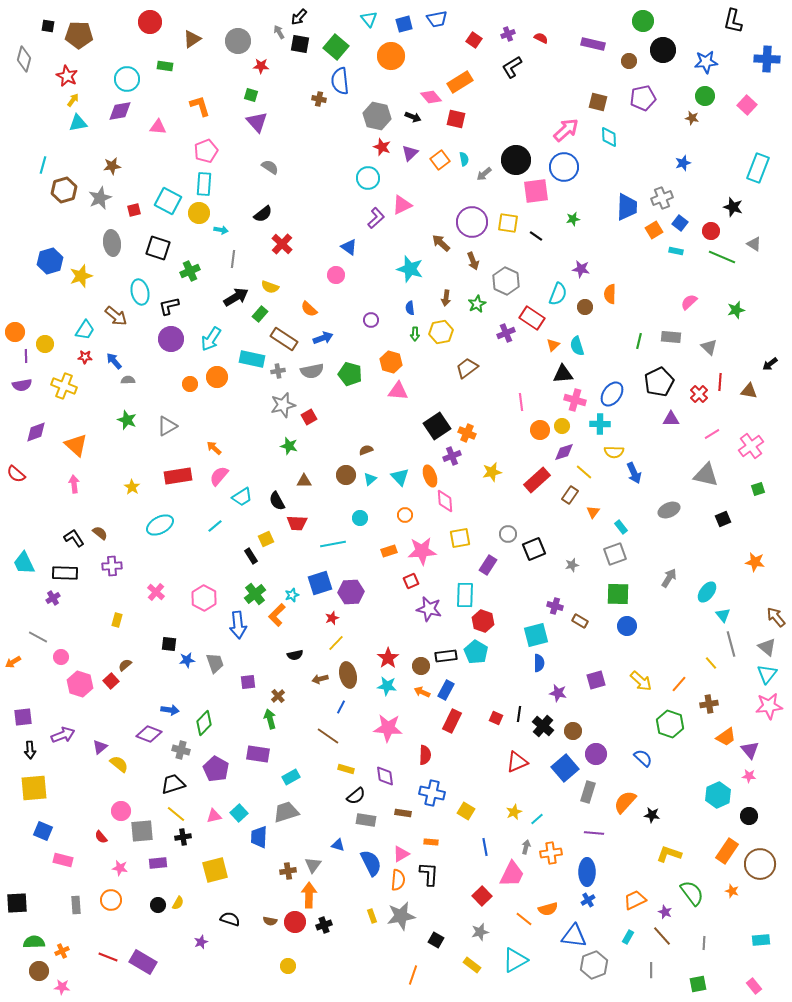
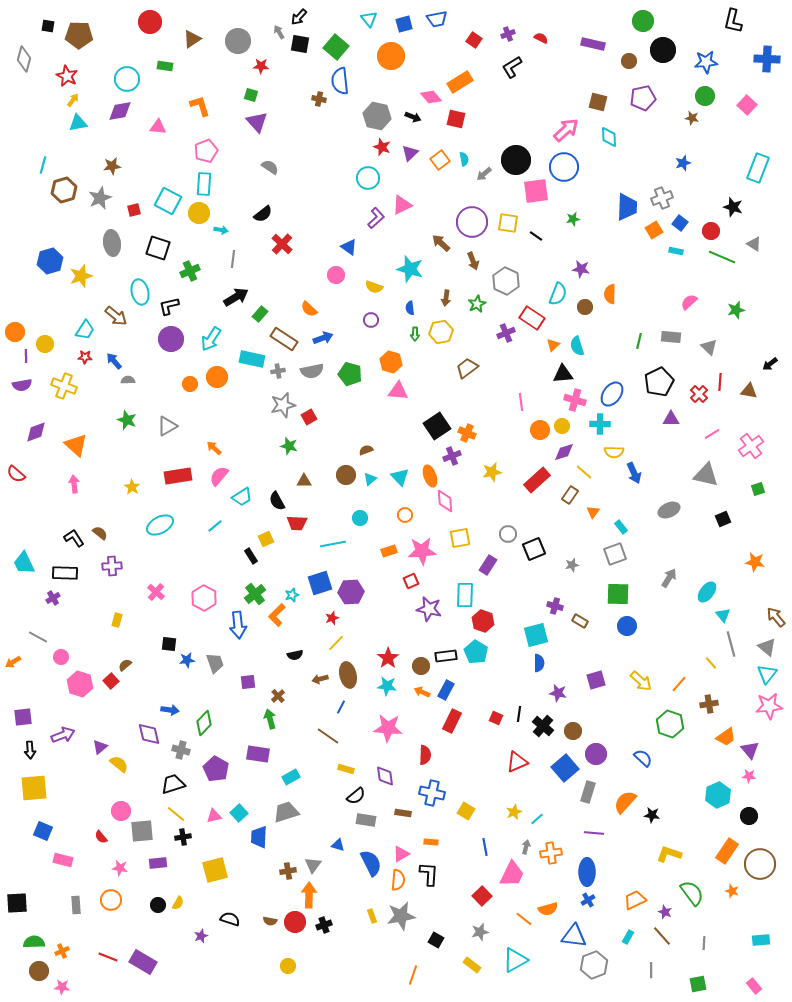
yellow semicircle at (270, 287): moved 104 px right
purple diamond at (149, 734): rotated 55 degrees clockwise
purple star at (201, 942): moved 6 px up
